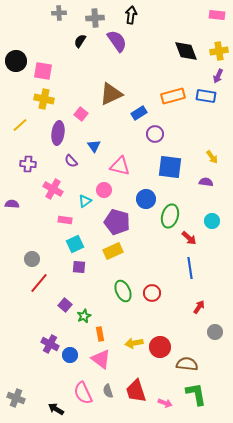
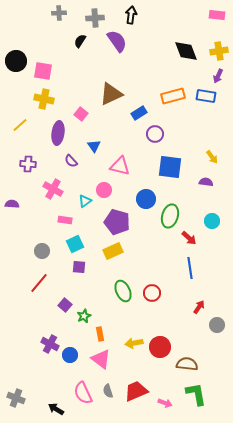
gray circle at (32, 259): moved 10 px right, 8 px up
gray circle at (215, 332): moved 2 px right, 7 px up
red trapezoid at (136, 391): rotated 85 degrees clockwise
